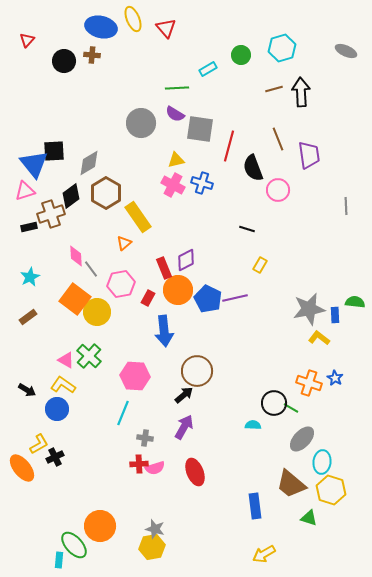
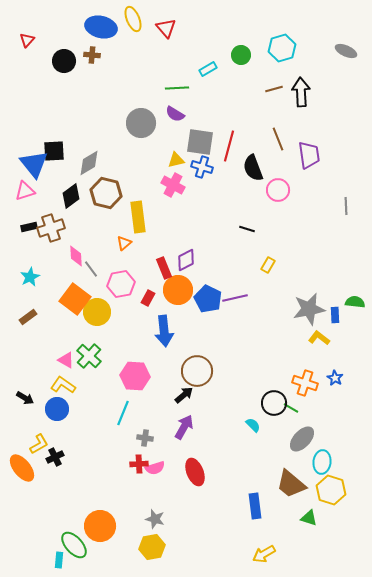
gray square at (200, 129): moved 13 px down
blue cross at (202, 183): moved 16 px up
brown hexagon at (106, 193): rotated 16 degrees counterclockwise
brown cross at (51, 214): moved 14 px down
yellow rectangle at (138, 217): rotated 28 degrees clockwise
yellow rectangle at (260, 265): moved 8 px right
orange cross at (309, 383): moved 4 px left
black arrow at (27, 390): moved 2 px left, 8 px down
cyan semicircle at (253, 425): rotated 42 degrees clockwise
gray star at (155, 529): moved 10 px up
